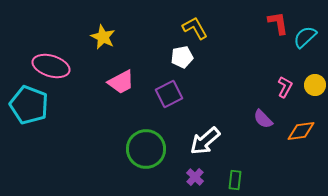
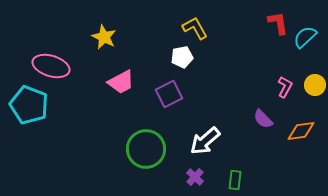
yellow star: moved 1 px right
